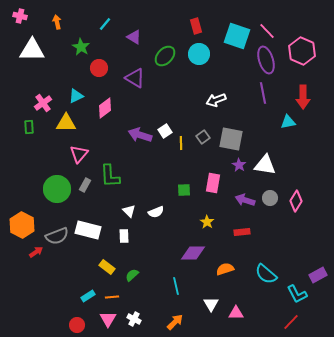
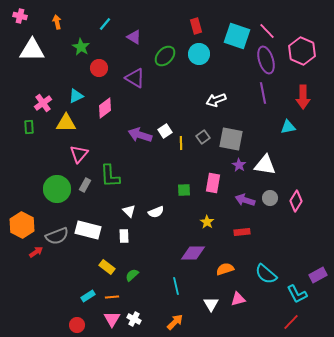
cyan triangle at (288, 122): moved 5 px down
pink triangle at (236, 313): moved 2 px right, 14 px up; rotated 14 degrees counterclockwise
pink triangle at (108, 319): moved 4 px right
